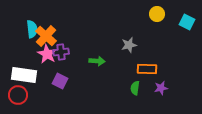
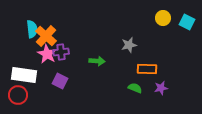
yellow circle: moved 6 px right, 4 px down
green semicircle: rotated 104 degrees clockwise
